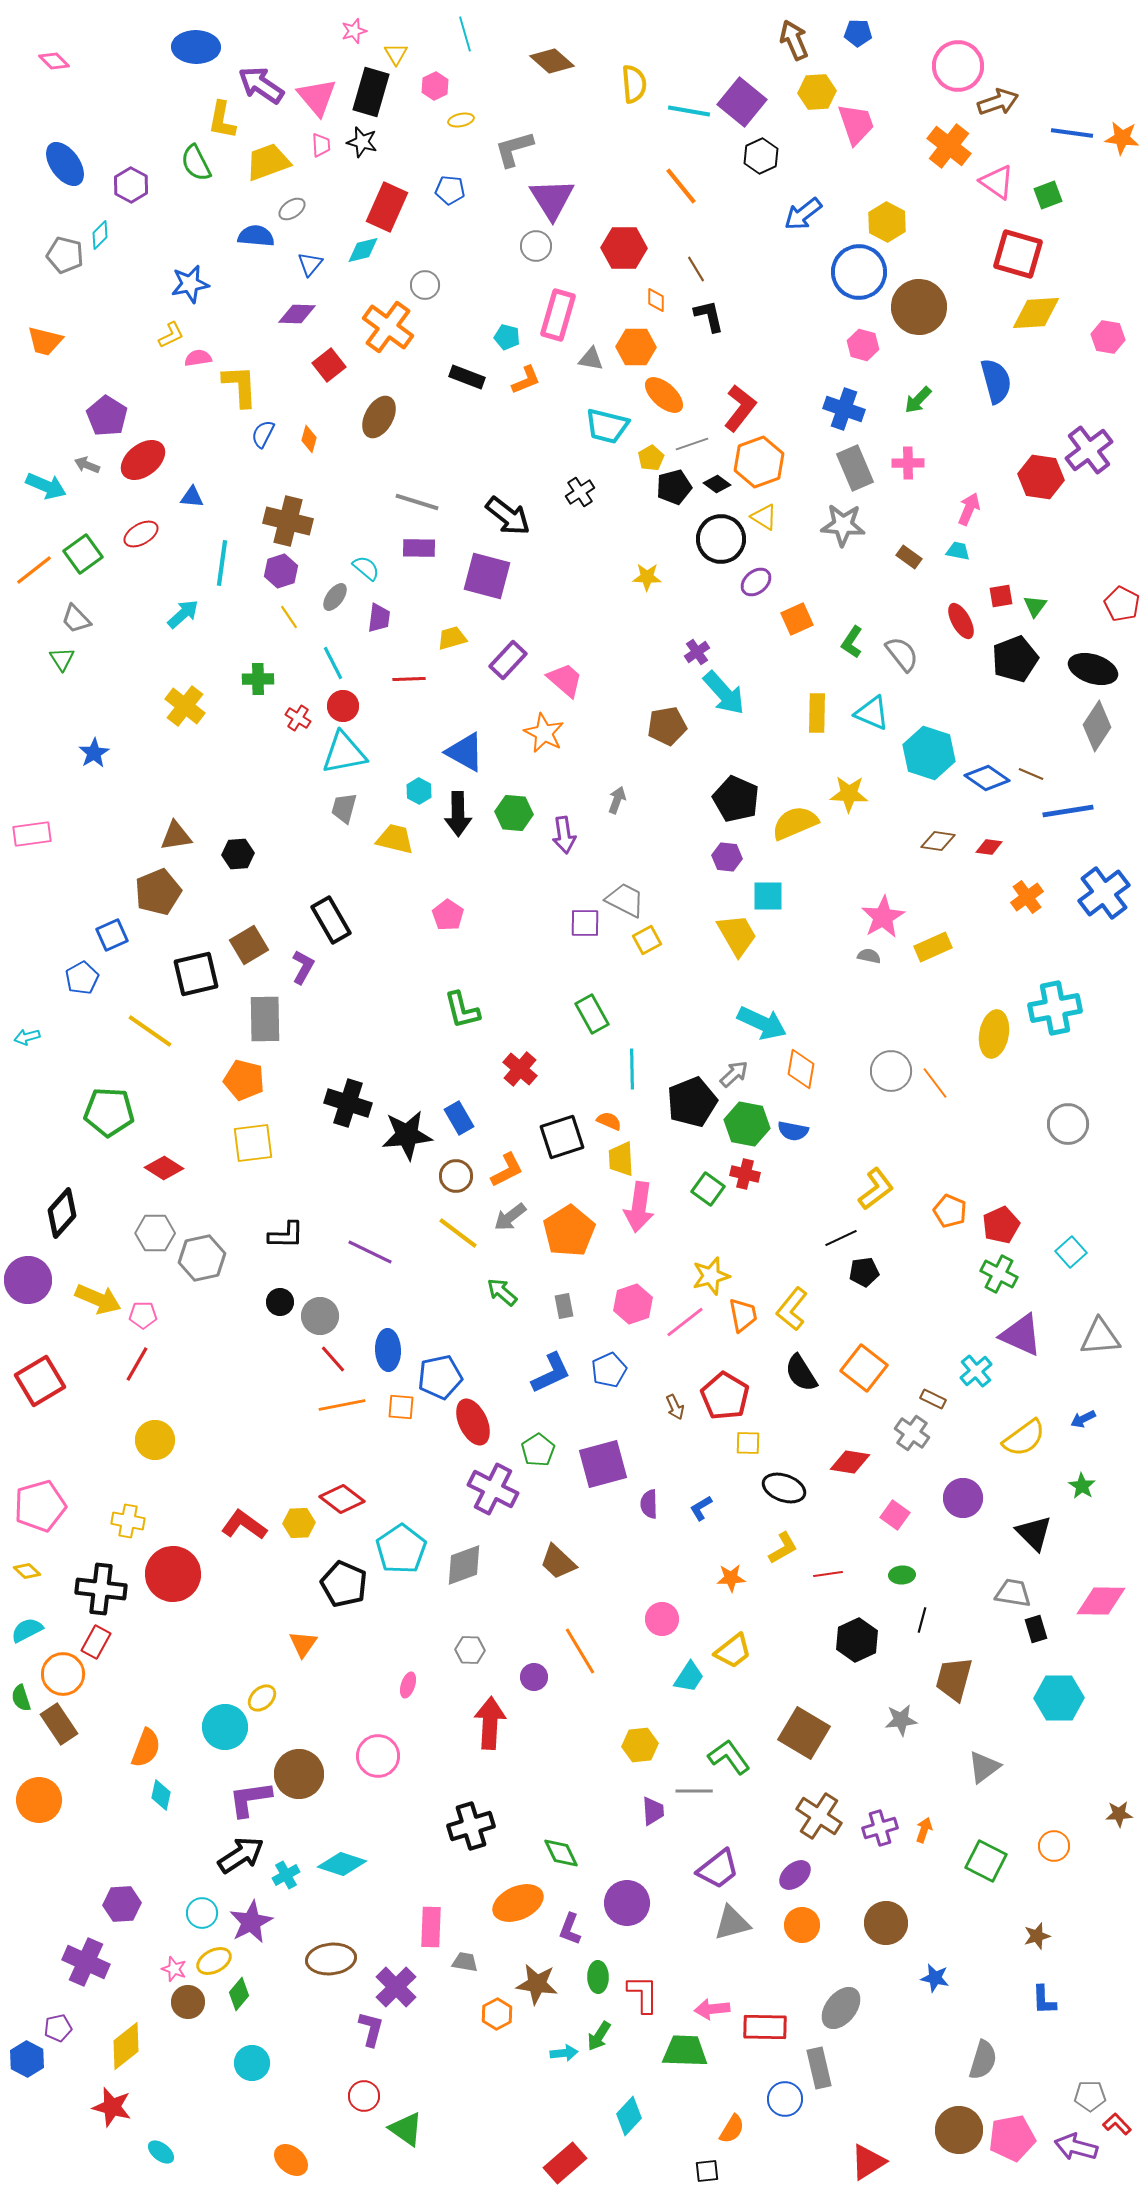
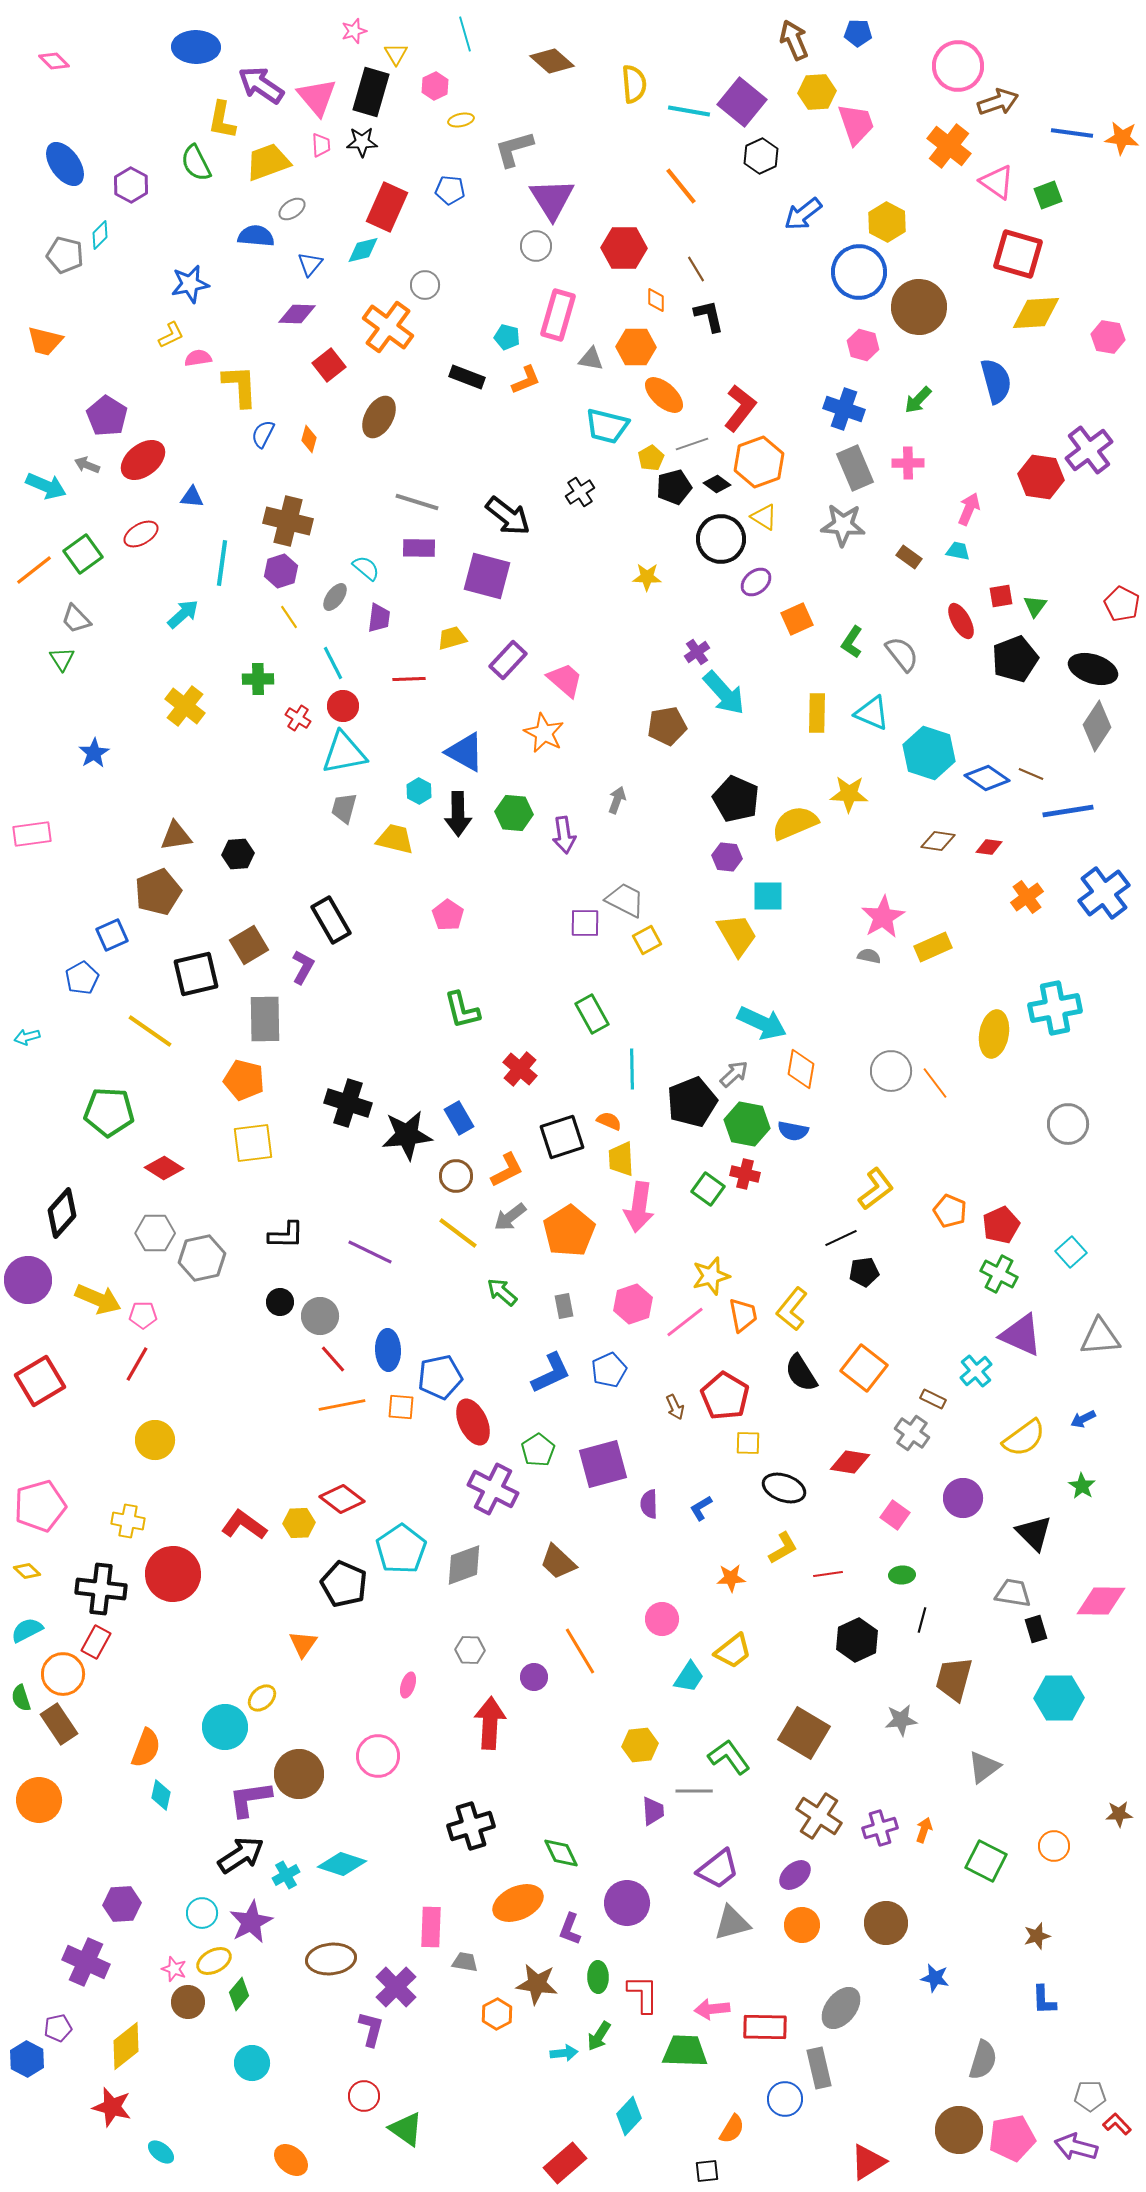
black star at (362, 142): rotated 16 degrees counterclockwise
